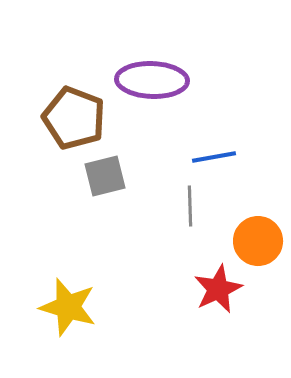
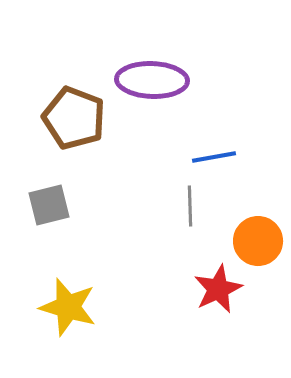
gray square: moved 56 px left, 29 px down
